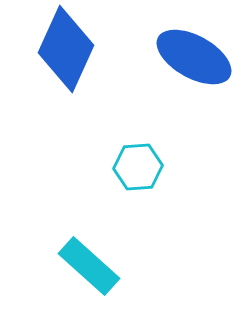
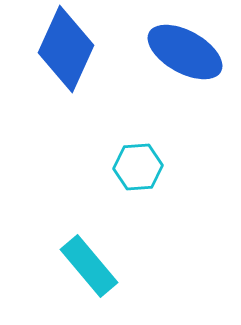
blue ellipse: moved 9 px left, 5 px up
cyan rectangle: rotated 8 degrees clockwise
